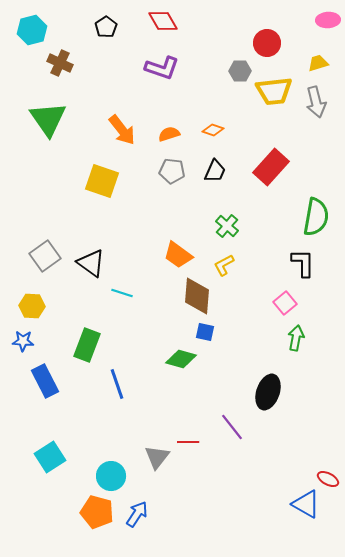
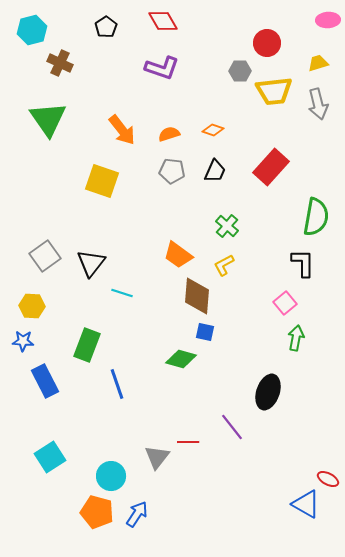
gray arrow at (316, 102): moved 2 px right, 2 px down
black triangle at (91, 263): rotated 32 degrees clockwise
